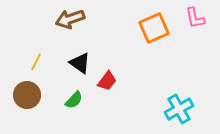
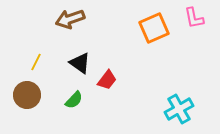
pink L-shape: moved 1 px left
red trapezoid: moved 1 px up
